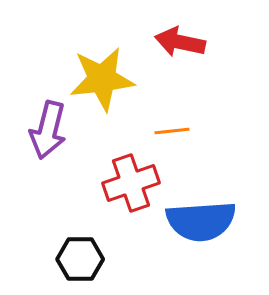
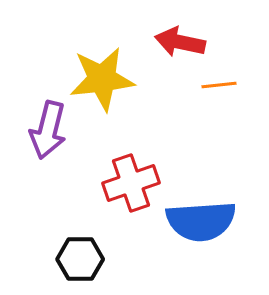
orange line: moved 47 px right, 46 px up
